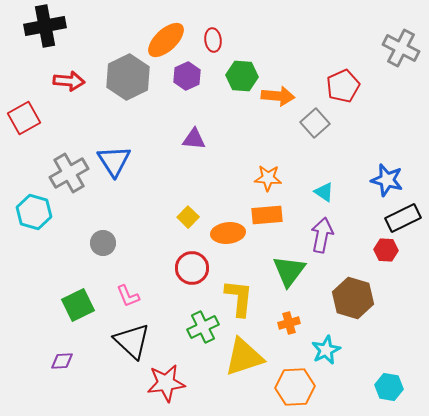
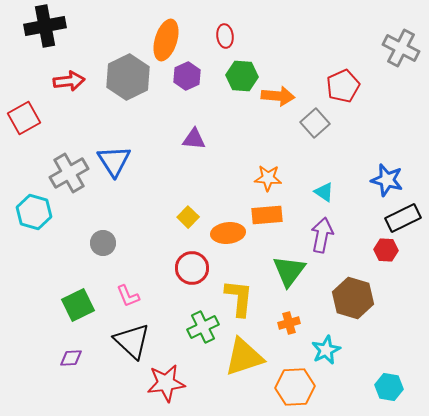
orange ellipse at (166, 40): rotated 30 degrees counterclockwise
red ellipse at (213, 40): moved 12 px right, 4 px up
red arrow at (69, 81): rotated 12 degrees counterclockwise
purple diamond at (62, 361): moved 9 px right, 3 px up
